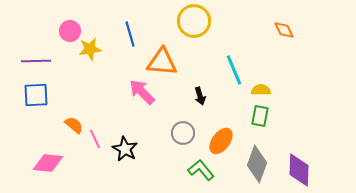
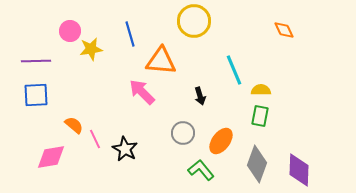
yellow star: moved 1 px right
orange triangle: moved 1 px left, 1 px up
pink diamond: moved 3 px right, 6 px up; rotated 16 degrees counterclockwise
